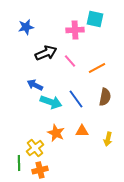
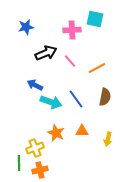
pink cross: moved 3 px left
yellow cross: rotated 18 degrees clockwise
